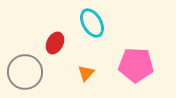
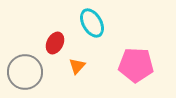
orange triangle: moved 9 px left, 7 px up
